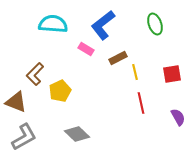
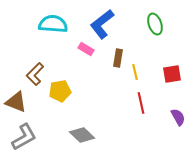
blue L-shape: moved 1 px left, 1 px up
brown rectangle: rotated 54 degrees counterclockwise
yellow pentagon: rotated 15 degrees clockwise
gray diamond: moved 5 px right, 1 px down
